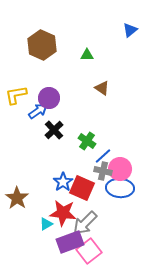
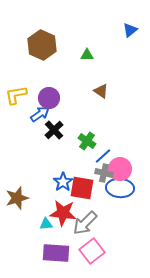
brown triangle: moved 1 px left, 3 px down
blue arrow: moved 2 px right, 3 px down
gray cross: moved 1 px right, 2 px down
red square: rotated 15 degrees counterclockwise
brown star: rotated 20 degrees clockwise
cyan triangle: rotated 24 degrees clockwise
purple rectangle: moved 14 px left, 11 px down; rotated 24 degrees clockwise
pink square: moved 3 px right
